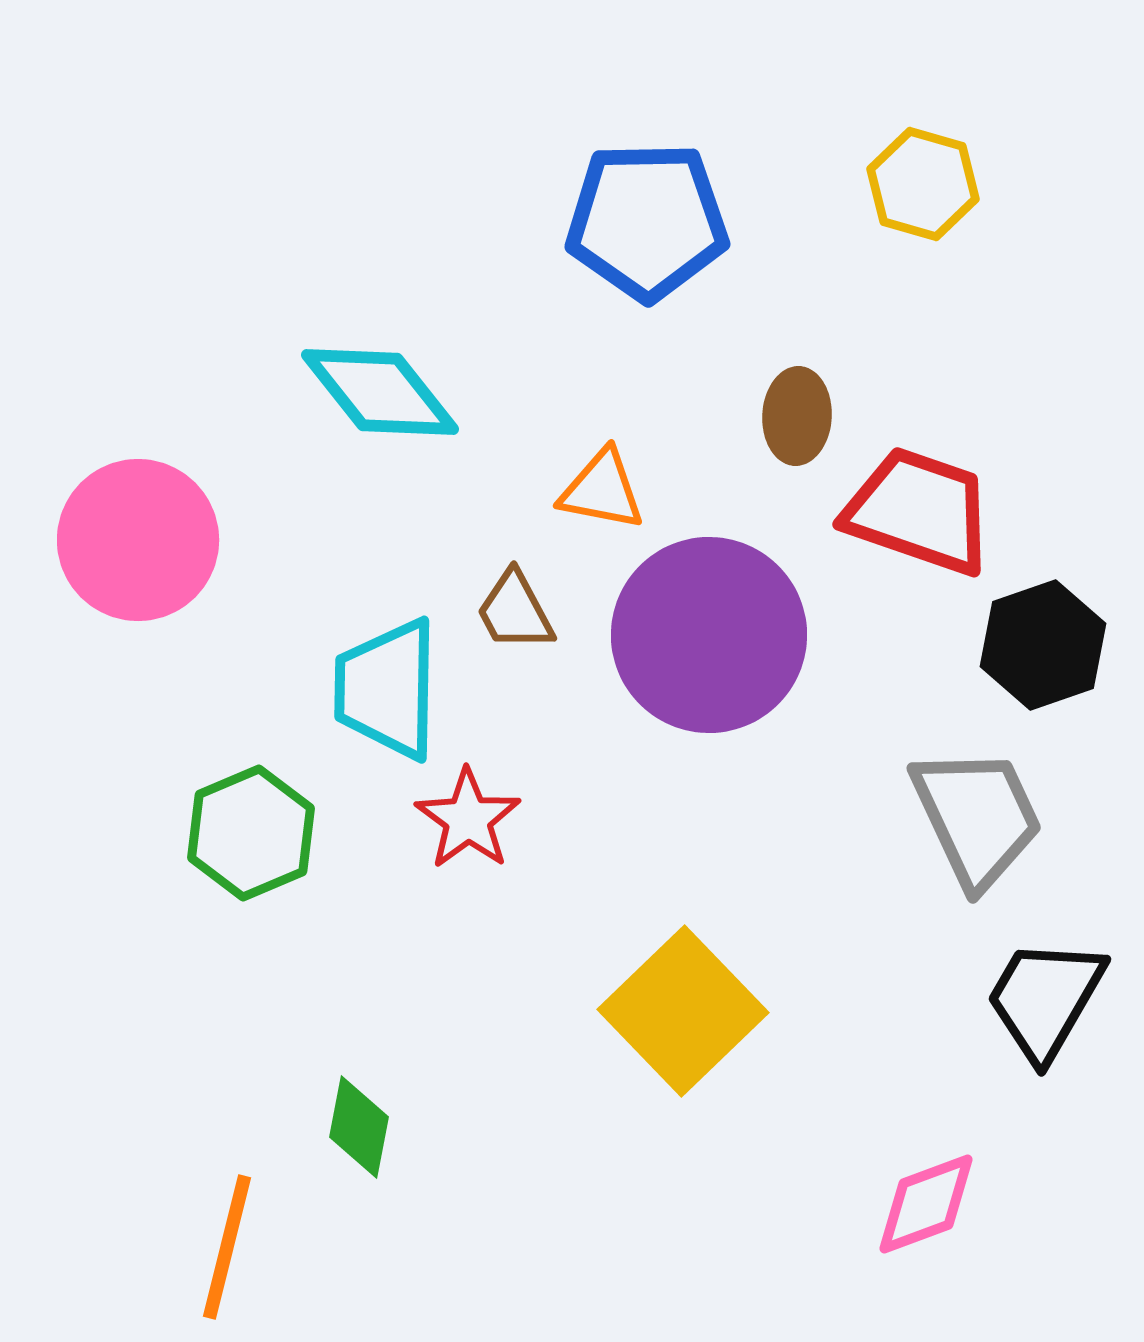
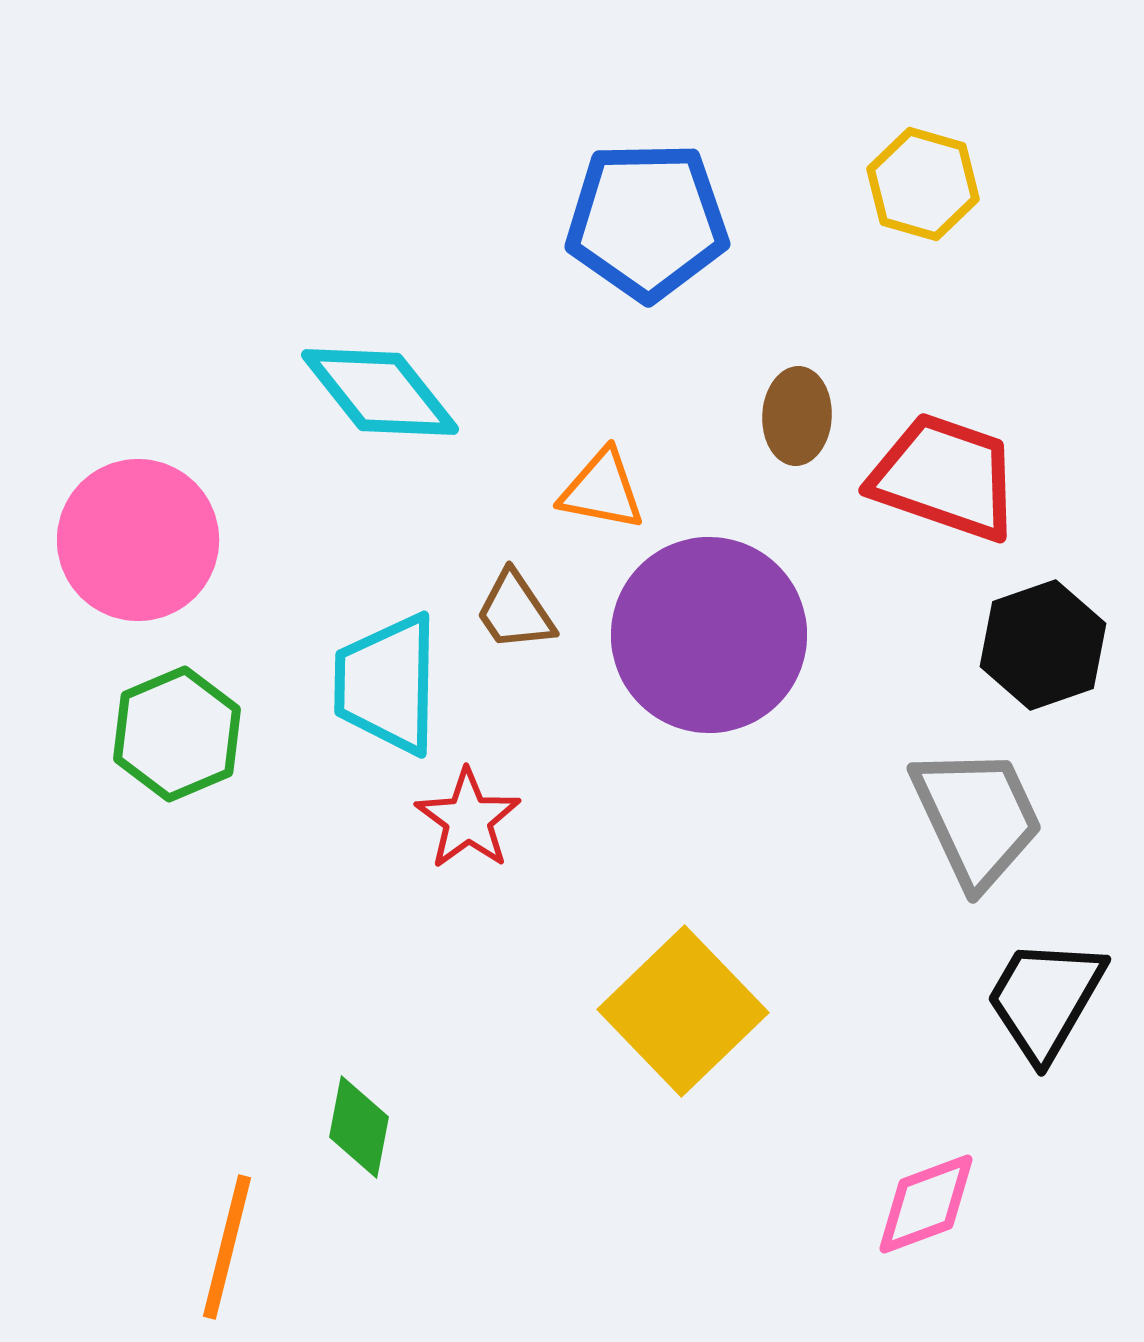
red trapezoid: moved 26 px right, 34 px up
brown trapezoid: rotated 6 degrees counterclockwise
cyan trapezoid: moved 5 px up
green hexagon: moved 74 px left, 99 px up
